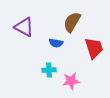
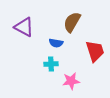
red trapezoid: moved 1 px right, 3 px down
cyan cross: moved 2 px right, 6 px up
